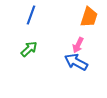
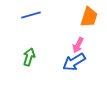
blue line: rotated 54 degrees clockwise
green arrow: moved 8 px down; rotated 30 degrees counterclockwise
blue arrow: moved 2 px left; rotated 60 degrees counterclockwise
